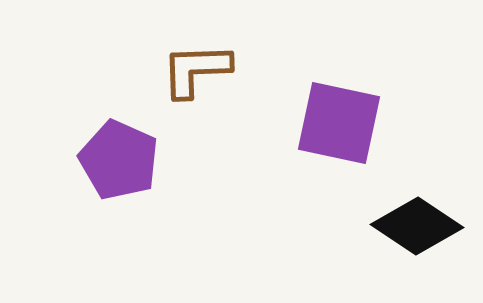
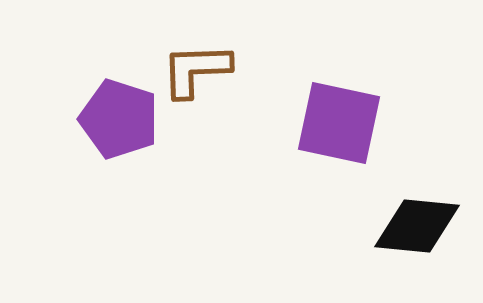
purple pentagon: moved 41 px up; rotated 6 degrees counterclockwise
black diamond: rotated 28 degrees counterclockwise
